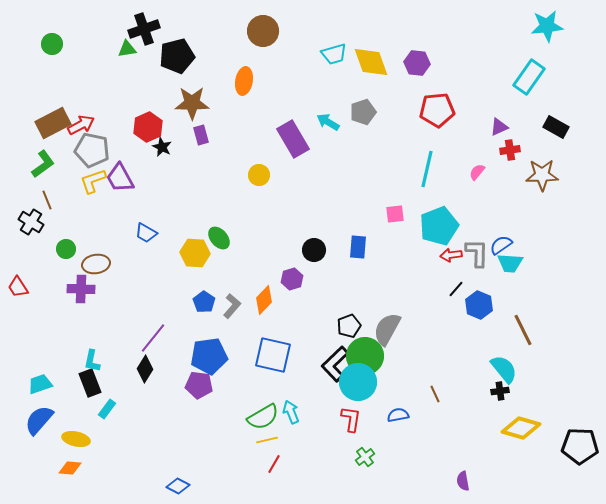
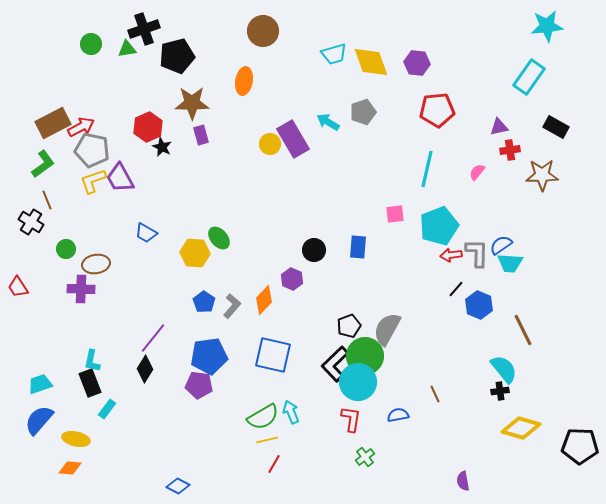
green circle at (52, 44): moved 39 px right
red arrow at (81, 125): moved 2 px down
purple triangle at (499, 127): rotated 12 degrees clockwise
yellow circle at (259, 175): moved 11 px right, 31 px up
purple hexagon at (292, 279): rotated 20 degrees counterclockwise
